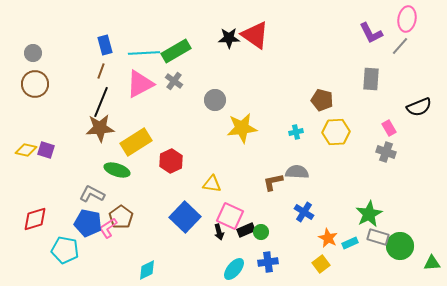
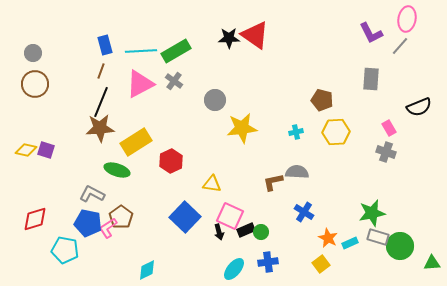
cyan line at (144, 53): moved 3 px left, 2 px up
green star at (369, 214): moved 3 px right, 1 px up; rotated 16 degrees clockwise
